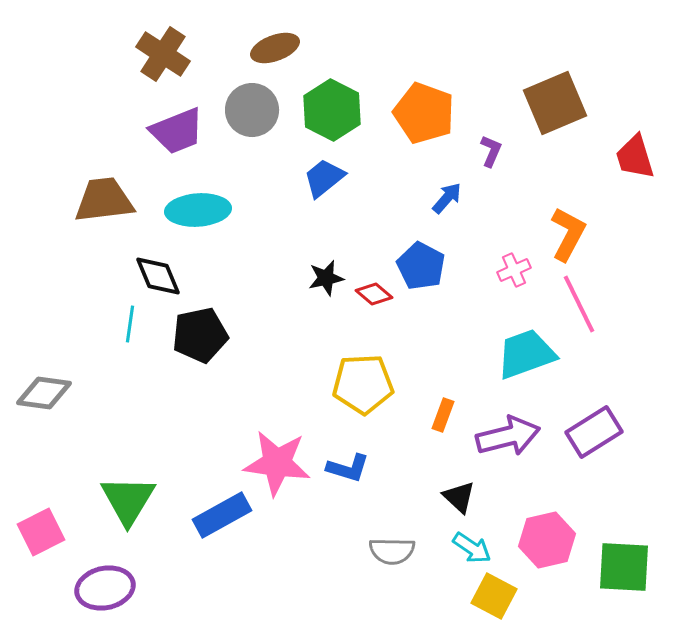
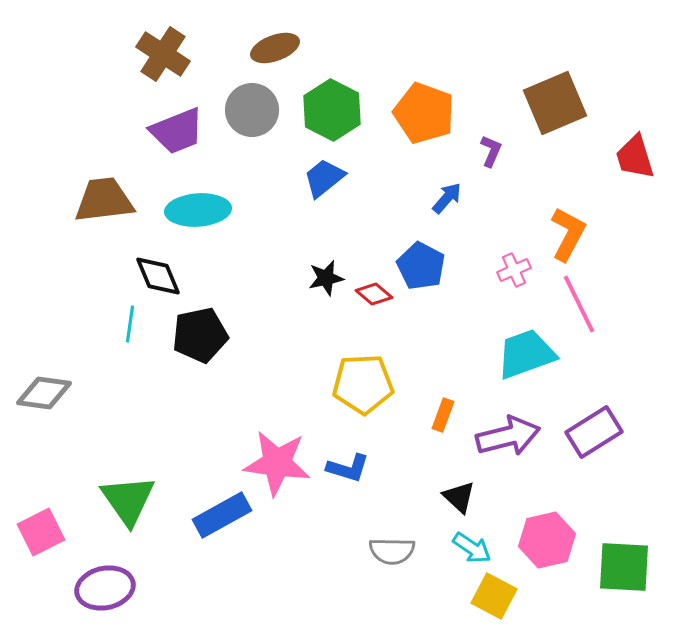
green triangle: rotated 6 degrees counterclockwise
